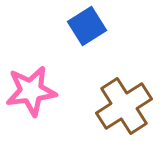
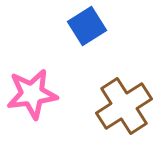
pink star: moved 1 px right, 3 px down
